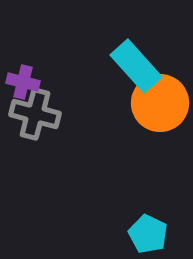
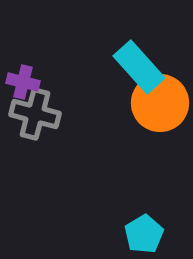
cyan rectangle: moved 3 px right, 1 px down
cyan pentagon: moved 4 px left; rotated 15 degrees clockwise
